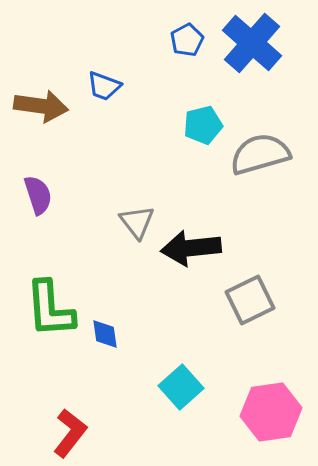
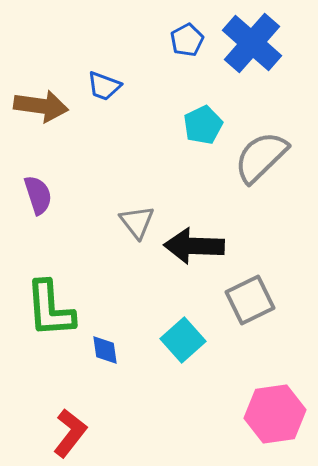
cyan pentagon: rotated 12 degrees counterclockwise
gray semicircle: moved 1 px right, 3 px down; rotated 28 degrees counterclockwise
black arrow: moved 3 px right, 2 px up; rotated 8 degrees clockwise
blue diamond: moved 16 px down
cyan square: moved 2 px right, 47 px up
pink hexagon: moved 4 px right, 2 px down
